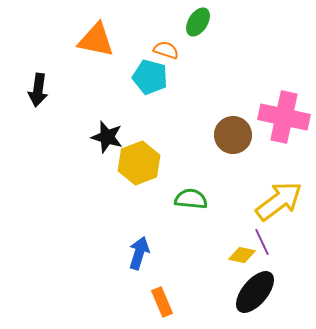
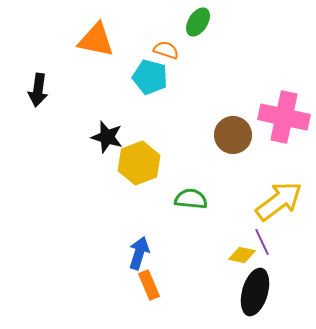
black ellipse: rotated 24 degrees counterclockwise
orange rectangle: moved 13 px left, 17 px up
